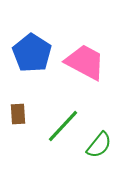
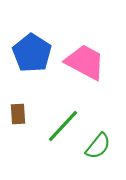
green semicircle: moved 1 px left, 1 px down
